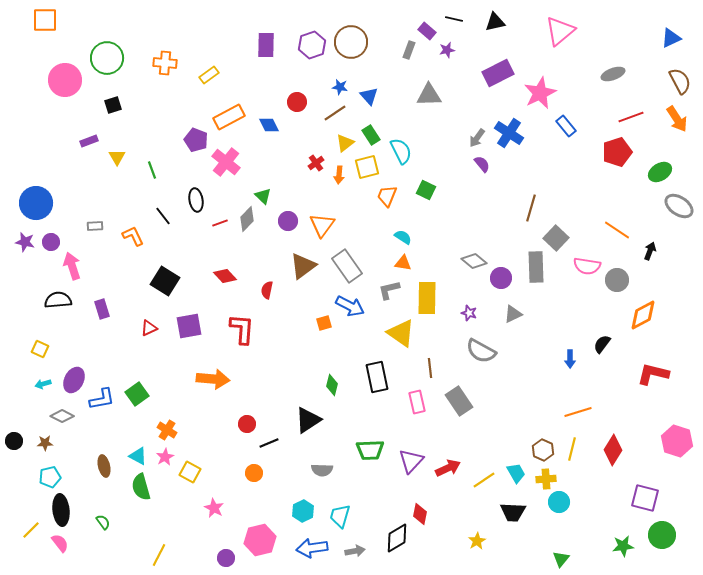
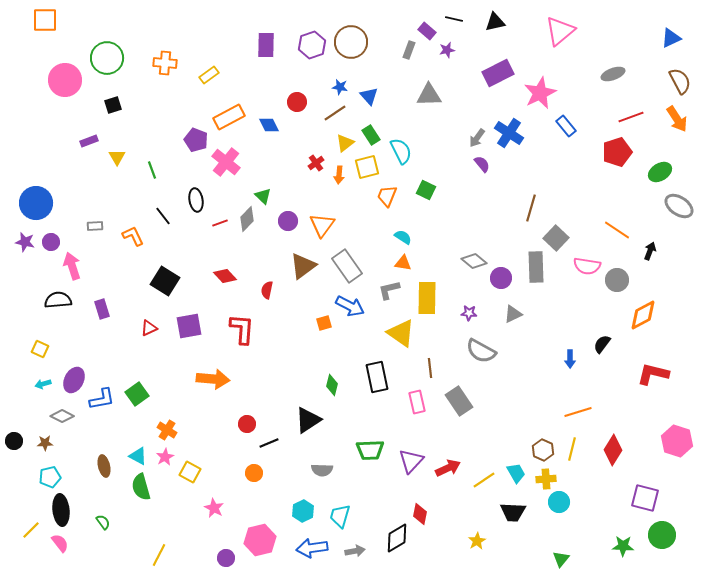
purple star at (469, 313): rotated 14 degrees counterclockwise
green star at (623, 546): rotated 10 degrees clockwise
